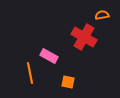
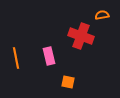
red cross: moved 3 px left, 1 px up; rotated 10 degrees counterclockwise
pink rectangle: rotated 48 degrees clockwise
orange line: moved 14 px left, 15 px up
